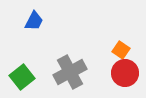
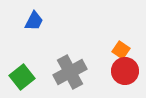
red circle: moved 2 px up
